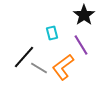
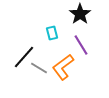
black star: moved 4 px left, 1 px up
